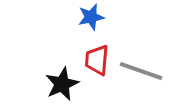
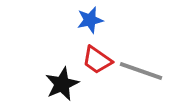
blue star: moved 1 px left, 3 px down
red trapezoid: rotated 60 degrees counterclockwise
